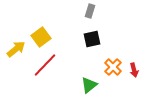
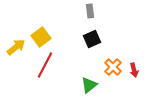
gray rectangle: rotated 24 degrees counterclockwise
black square: rotated 12 degrees counterclockwise
yellow arrow: moved 2 px up
red line: rotated 16 degrees counterclockwise
